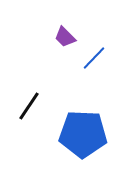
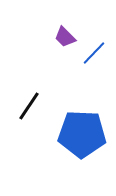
blue line: moved 5 px up
blue pentagon: moved 1 px left
